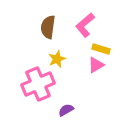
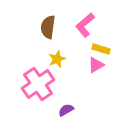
pink cross: rotated 12 degrees counterclockwise
